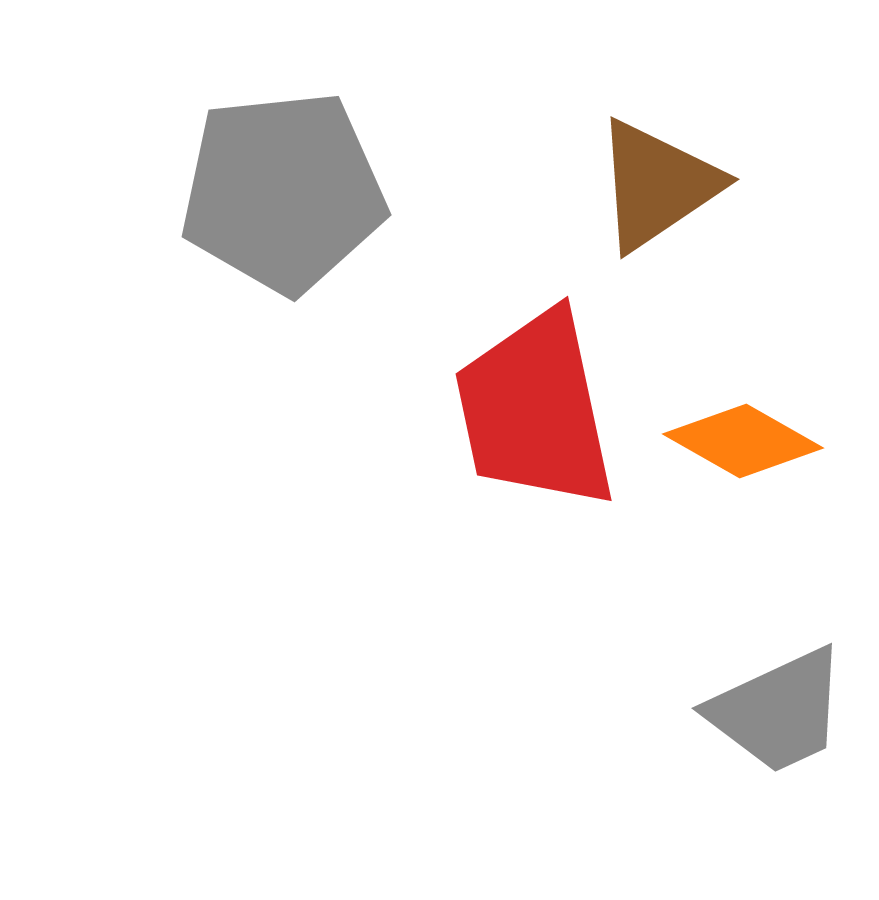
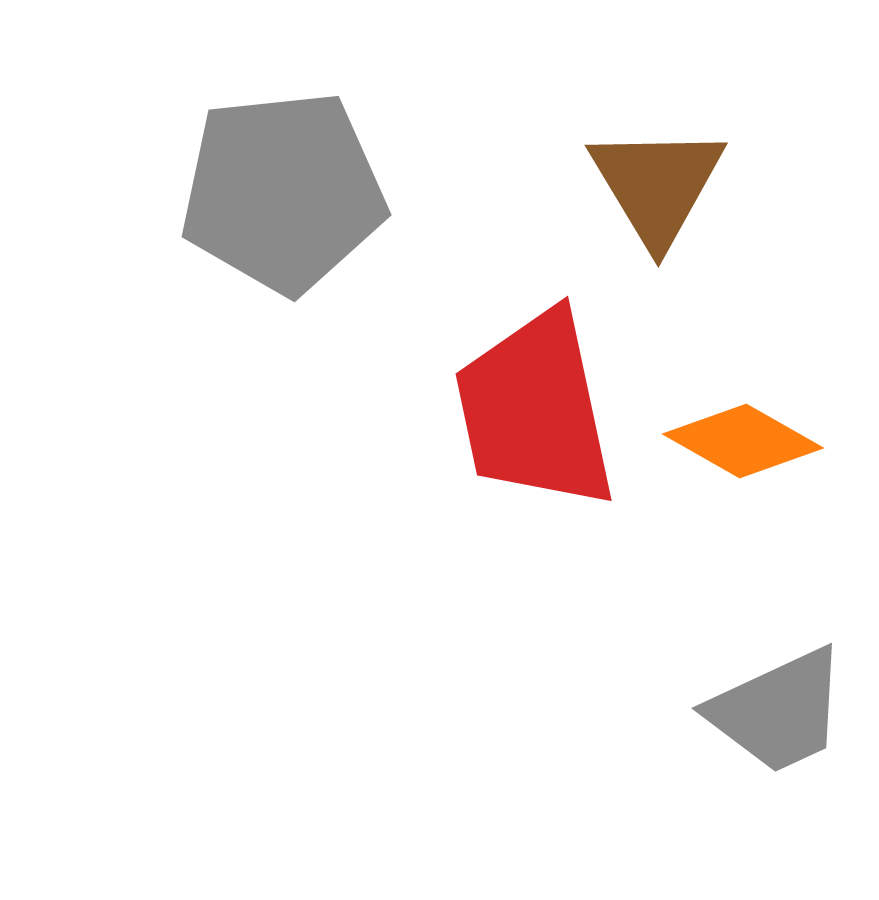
brown triangle: rotated 27 degrees counterclockwise
